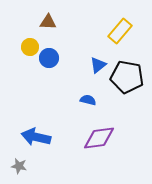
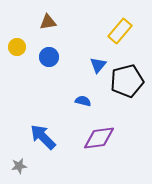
brown triangle: rotated 12 degrees counterclockwise
yellow circle: moved 13 px left
blue circle: moved 1 px up
blue triangle: rotated 12 degrees counterclockwise
black pentagon: moved 4 px down; rotated 24 degrees counterclockwise
blue semicircle: moved 5 px left, 1 px down
blue arrow: moved 7 px right; rotated 32 degrees clockwise
gray star: rotated 21 degrees counterclockwise
